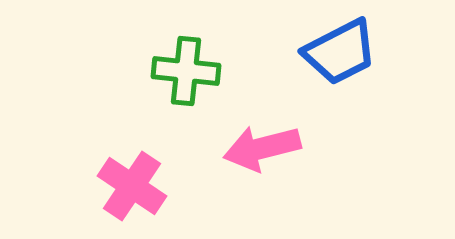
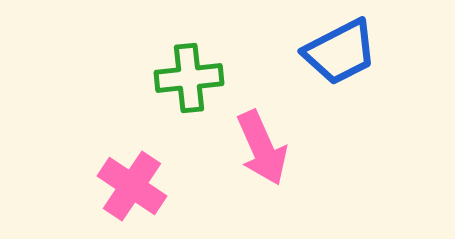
green cross: moved 3 px right, 7 px down; rotated 12 degrees counterclockwise
pink arrow: rotated 100 degrees counterclockwise
